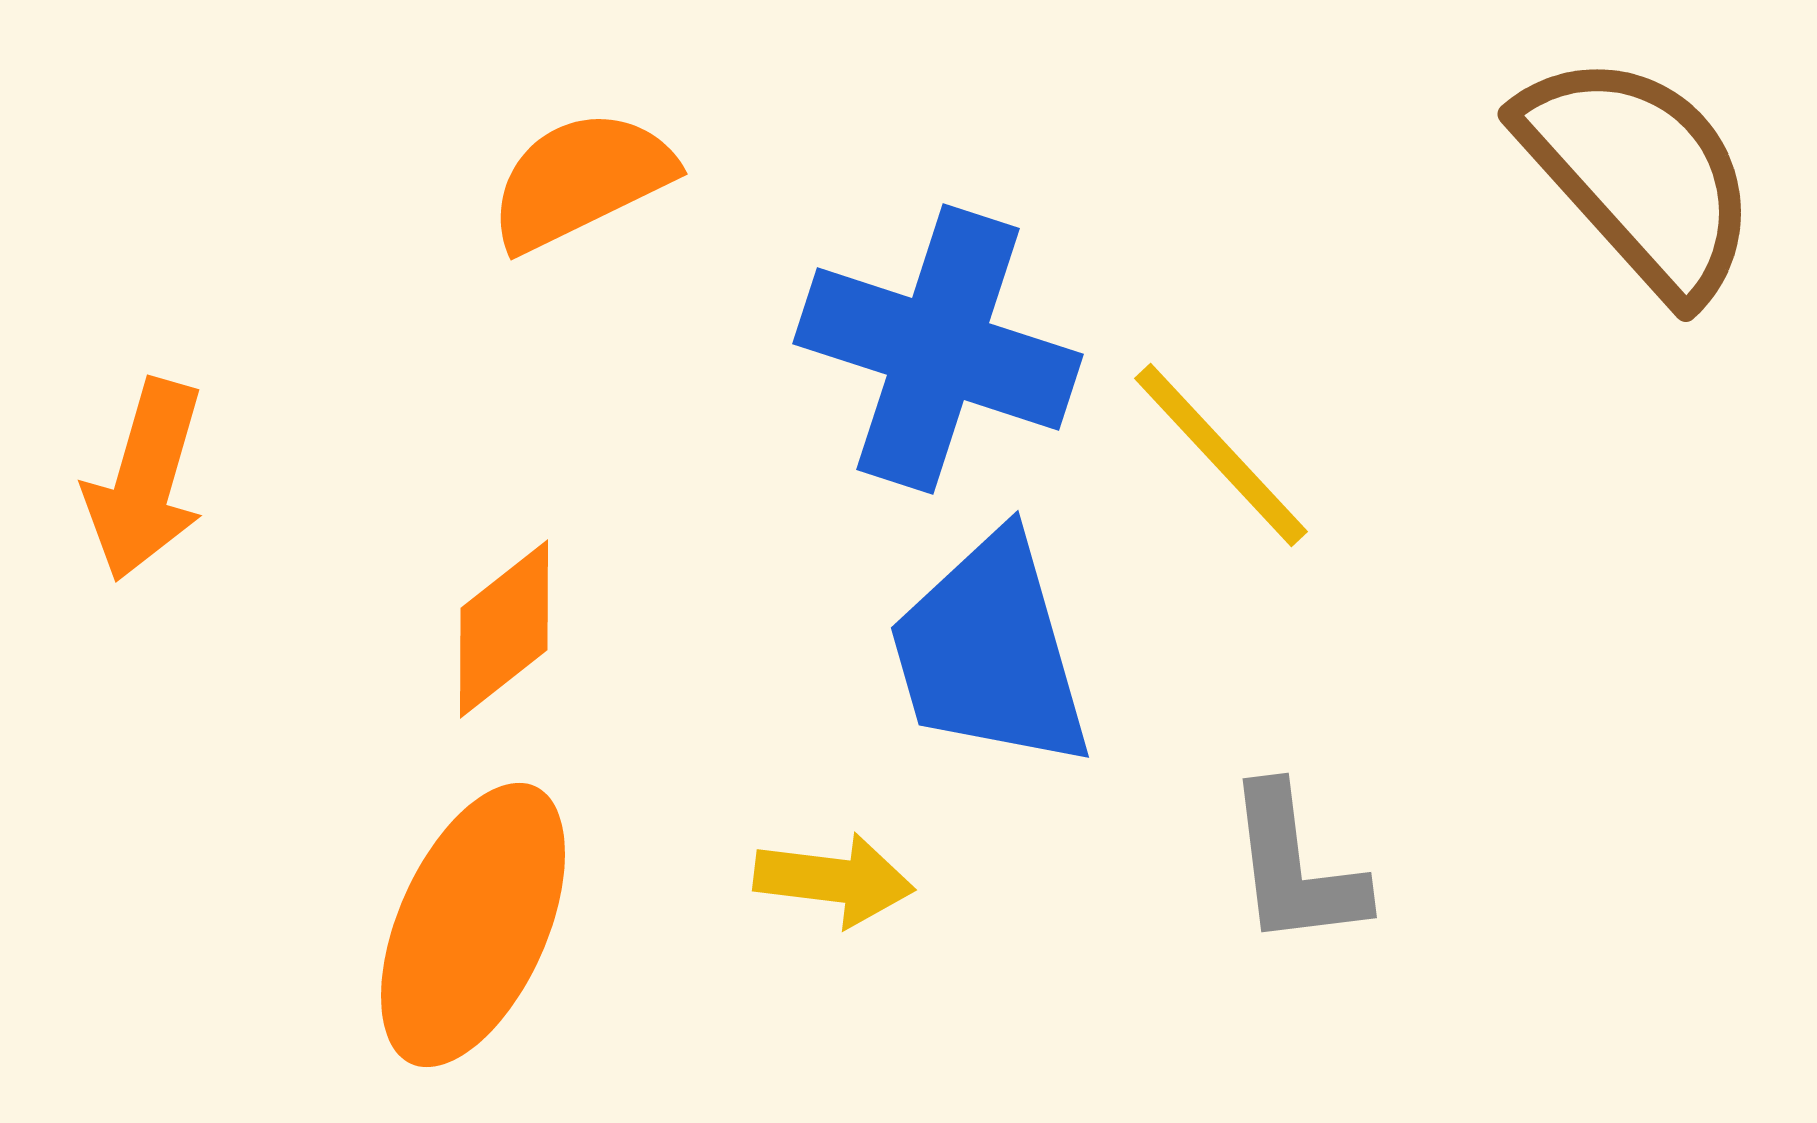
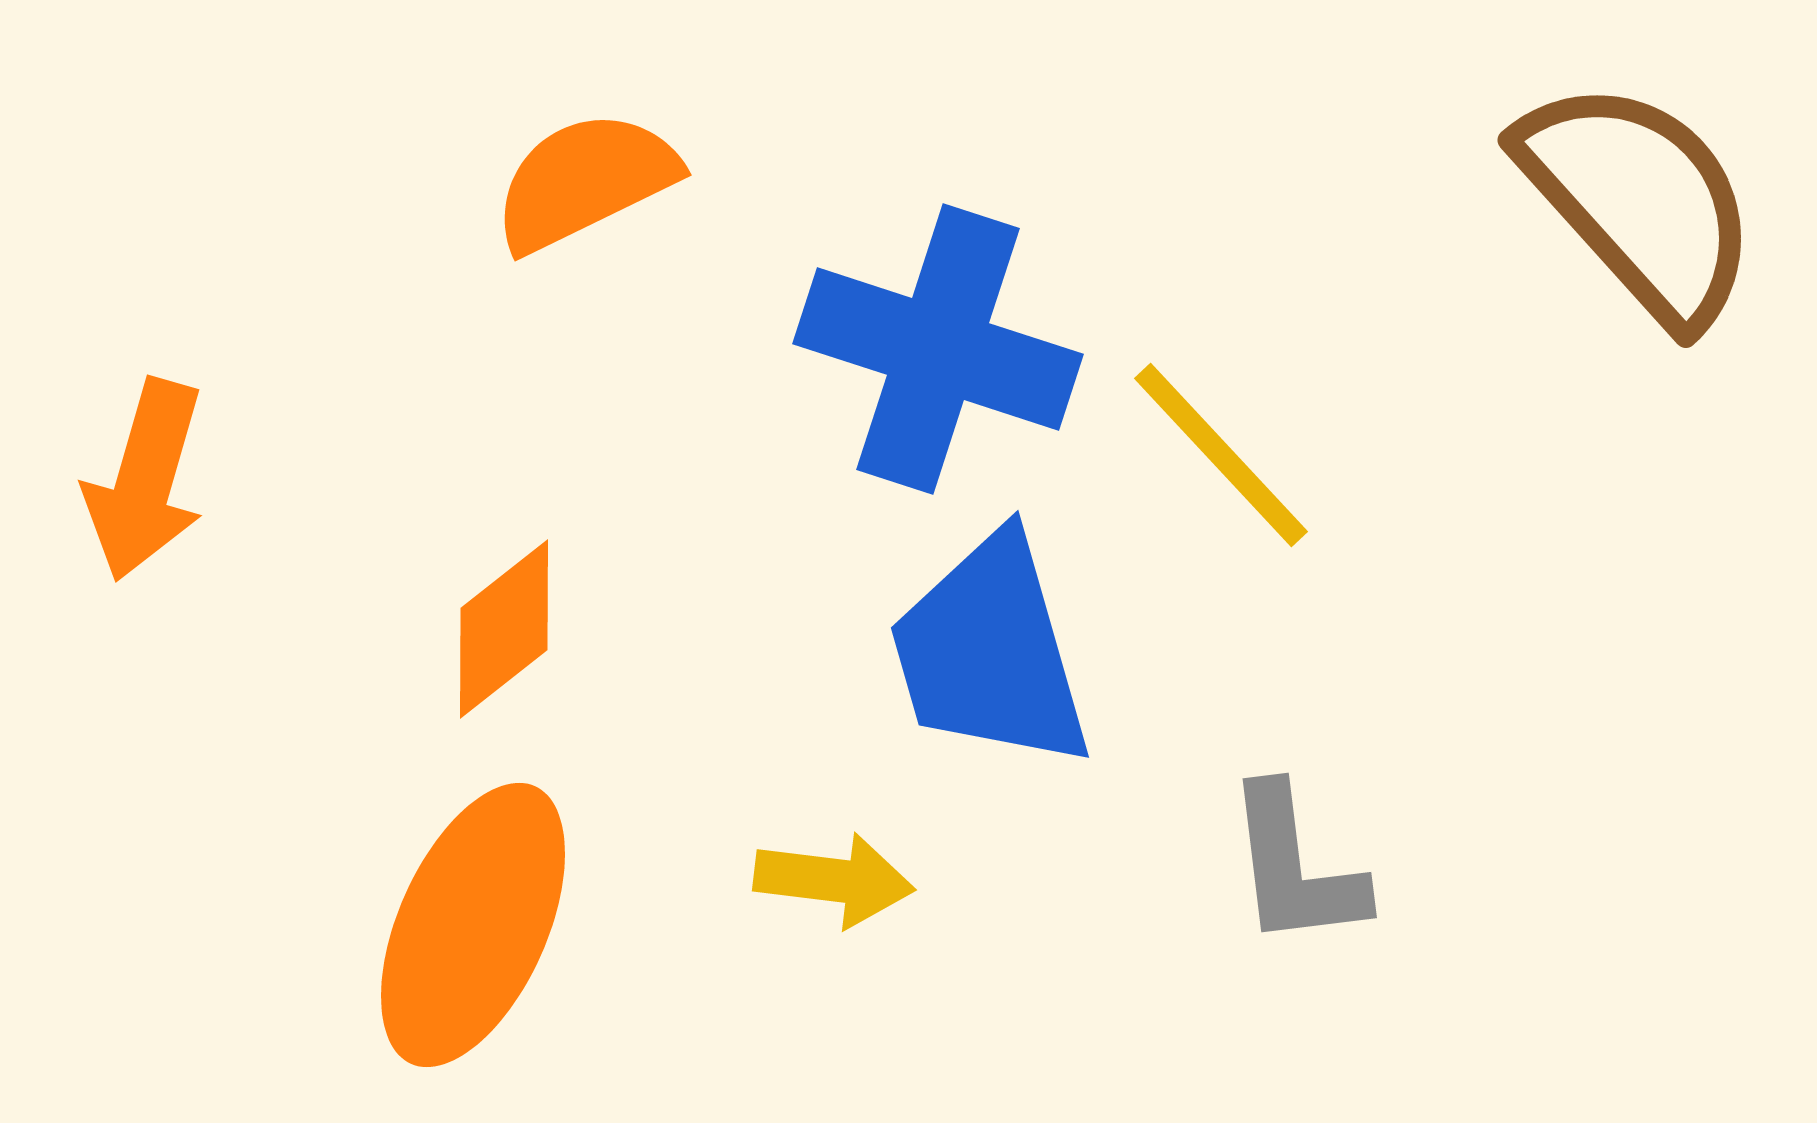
brown semicircle: moved 26 px down
orange semicircle: moved 4 px right, 1 px down
